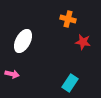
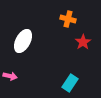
red star: rotated 28 degrees clockwise
pink arrow: moved 2 px left, 2 px down
